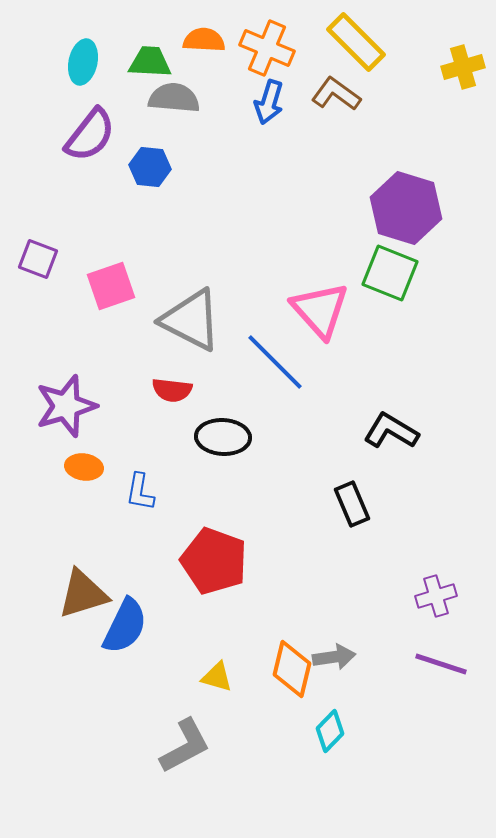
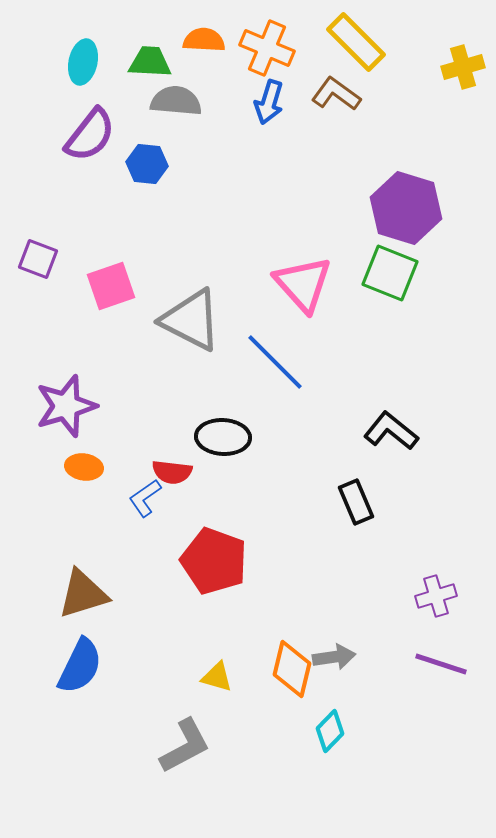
gray semicircle: moved 2 px right, 3 px down
blue hexagon: moved 3 px left, 3 px up
pink triangle: moved 17 px left, 26 px up
red semicircle: moved 82 px down
black L-shape: rotated 8 degrees clockwise
blue L-shape: moved 5 px right, 6 px down; rotated 45 degrees clockwise
black rectangle: moved 4 px right, 2 px up
blue semicircle: moved 45 px left, 40 px down
